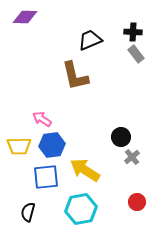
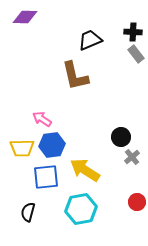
yellow trapezoid: moved 3 px right, 2 px down
